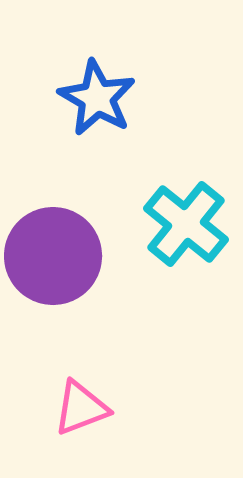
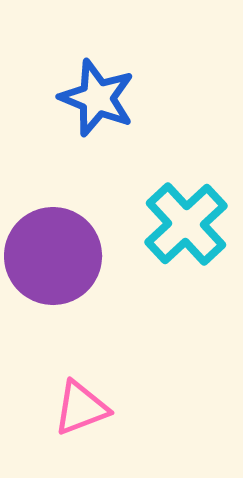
blue star: rotated 8 degrees counterclockwise
cyan cross: rotated 8 degrees clockwise
